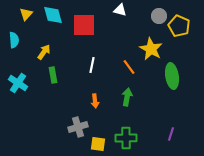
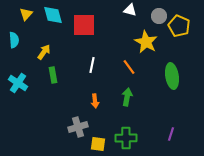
white triangle: moved 10 px right
yellow star: moved 5 px left, 7 px up
